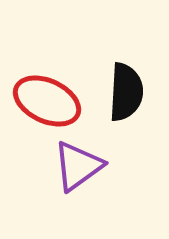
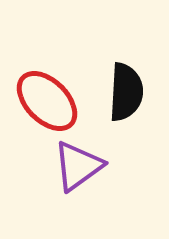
red ellipse: rotated 20 degrees clockwise
